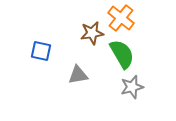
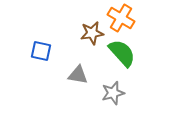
orange cross: rotated 8 degrees counterclockwise
green semicircle: moved 1 px up; rotated 12 degrees counterclockwise
gray triangle: rotated 20 degrees clockwise
gray star: moved 19 px left, 6 px down
